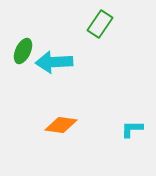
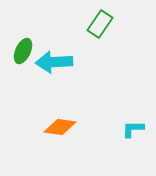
orange diamond: moved 1 px left, 2 px down
cyan L-shape: moved 1 px right
